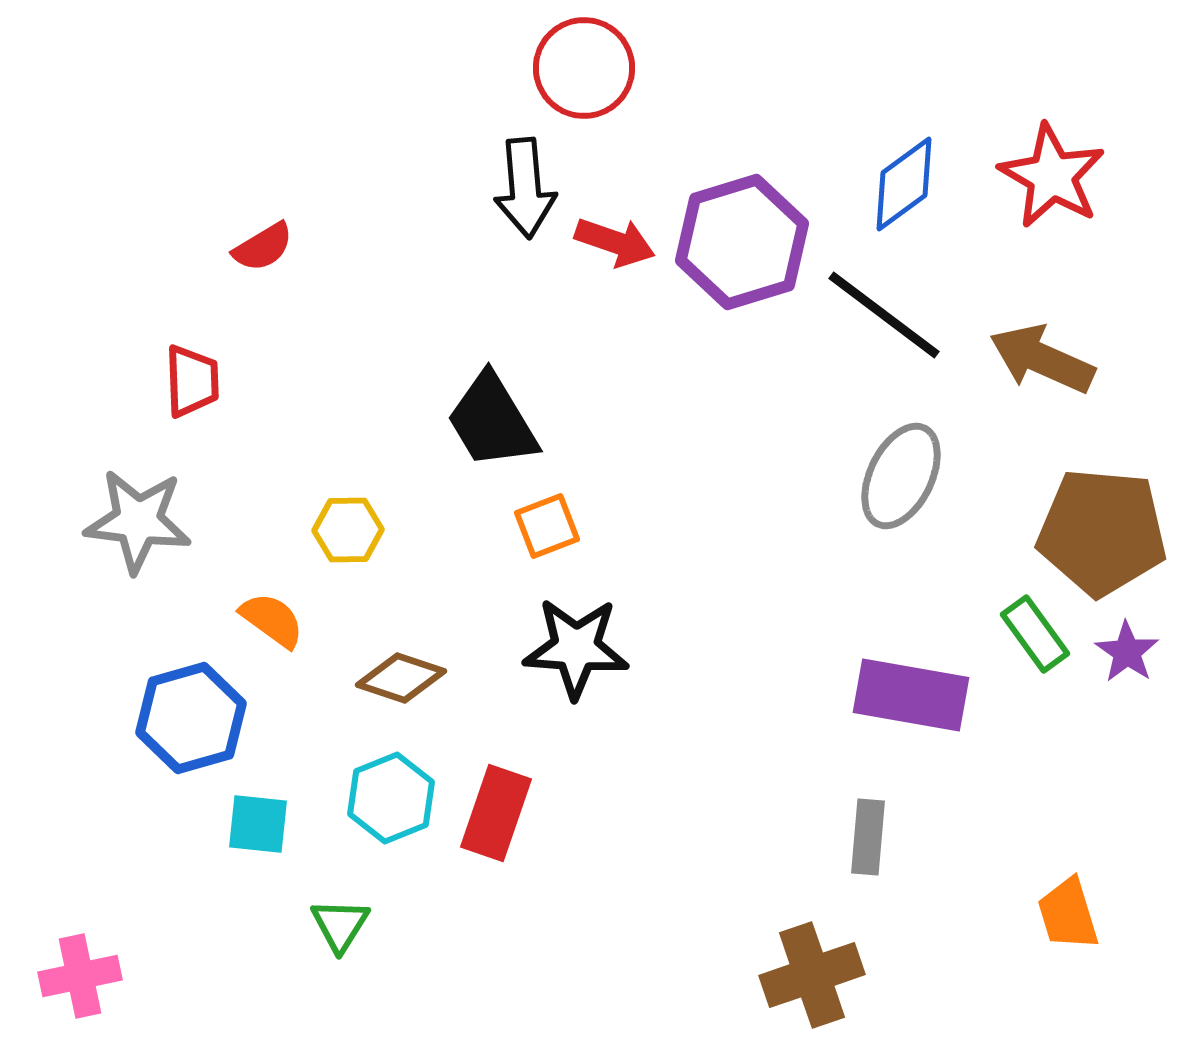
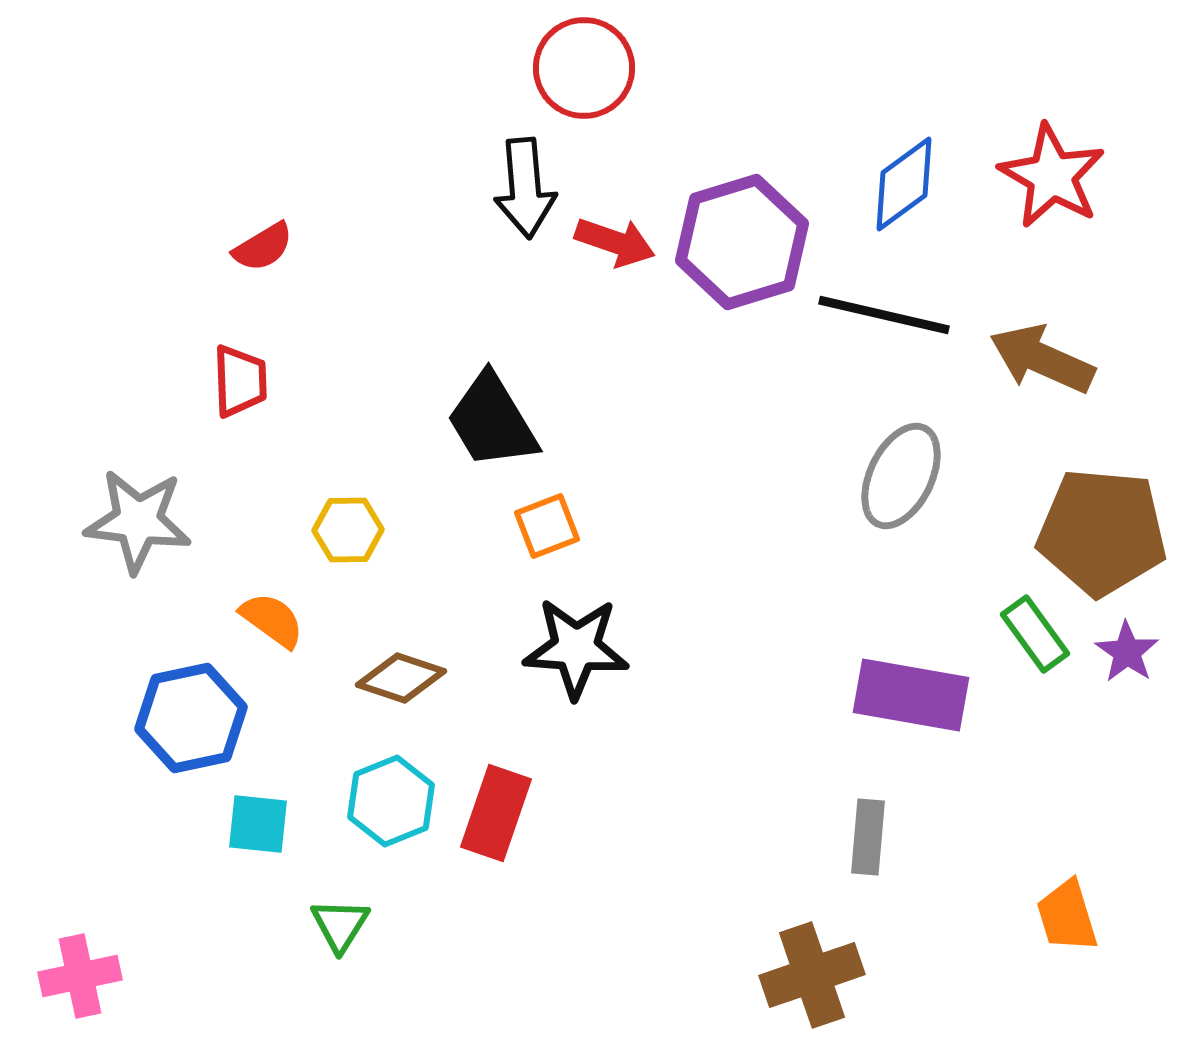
black line: rotated 24 degrees counterclockwise
red trapezoid: moved 48 px right
blue hexagon: rotated 4 degrees clockwise
cyan hexagon: moved 3 px down
orange trapezoid: moved 1 px left, 2 px down
